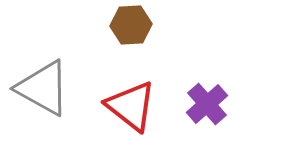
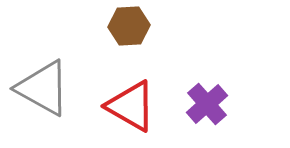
brown hexagon: moved 2 px left, 1 px down
red triangle: rotated 8 degrees counterclockwise
